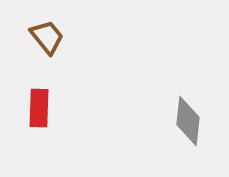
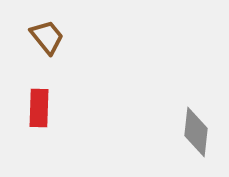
gray diamond: moved 8 px right, 11 px down
